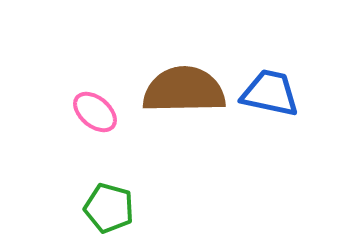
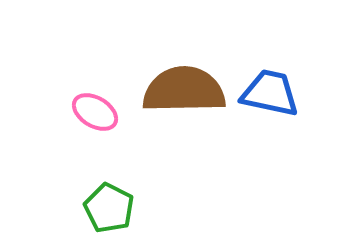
pink ellipse: rotated 9 degrees counterclockwise
green pentagon: rotated 12 degrees clockwise
